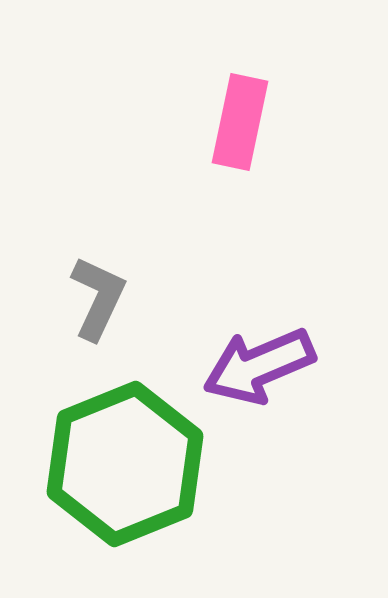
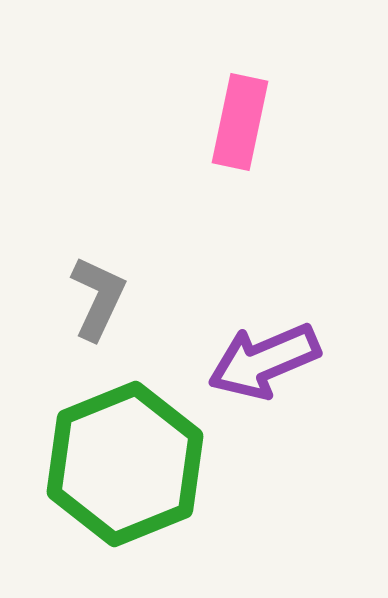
purple arrow: moved 5 px right, 5 px up
